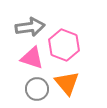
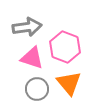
gray arrow: moved 3 px left
pink hexagon: moved 1 px right, 2 px down
orange triangle: moved 2 px right
